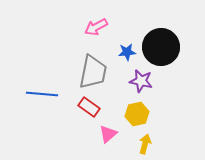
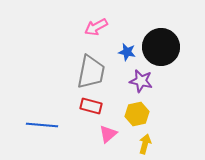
blue star: rotated 18 degrees clockwise
gray trapezoid: moved 2 px left
blue line: moved 31 px down
red rectangle: moved 2 px right, 1 px up; rotated 20 degrees counterclockwise
